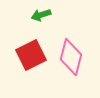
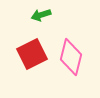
red square: moved 1 px right, 1 px up
